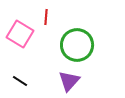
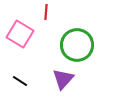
red line: moved 5 px up
purple triangle: moved 6 px left, 2 px up
